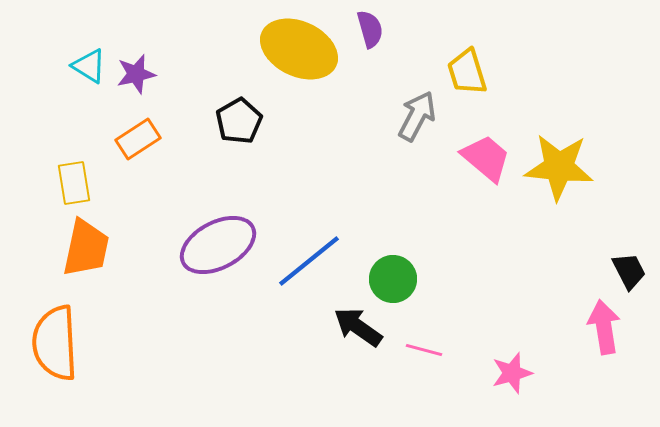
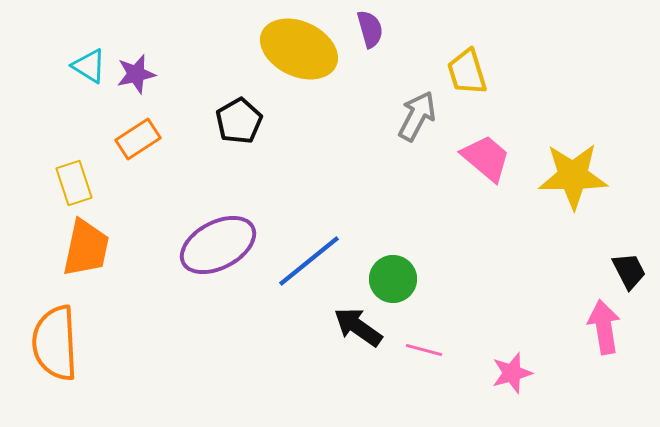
yellow star: moved 14 px right, 9 px down; rotated 6 degrees counterclockwise
yellow rectangle: rotated 9 degrees counterclockwise
